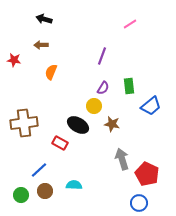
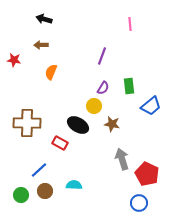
pink line: rotated 64 degrees counterclockwise
brown cross: moved 3 px right; rotated 8 degrees clockwise
